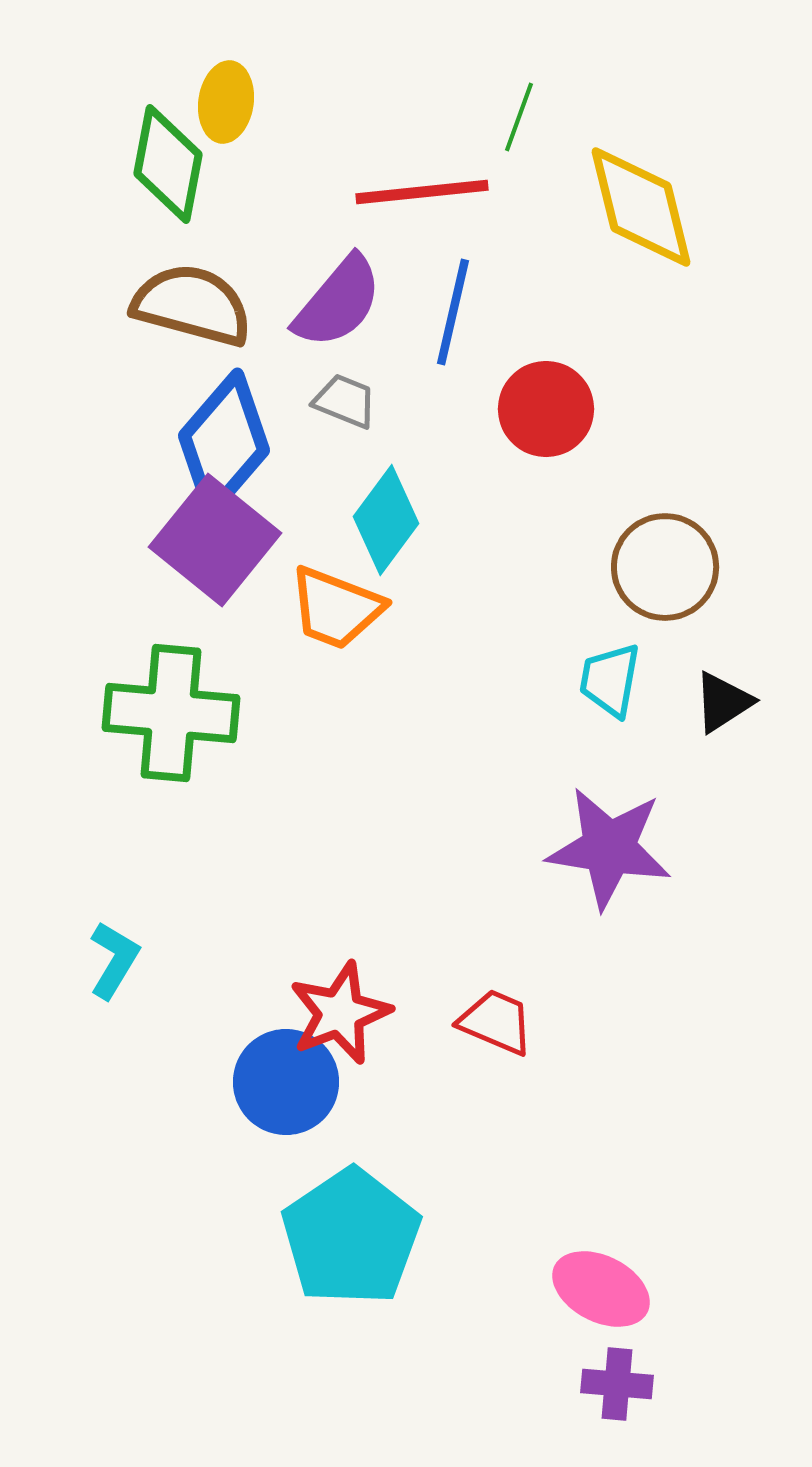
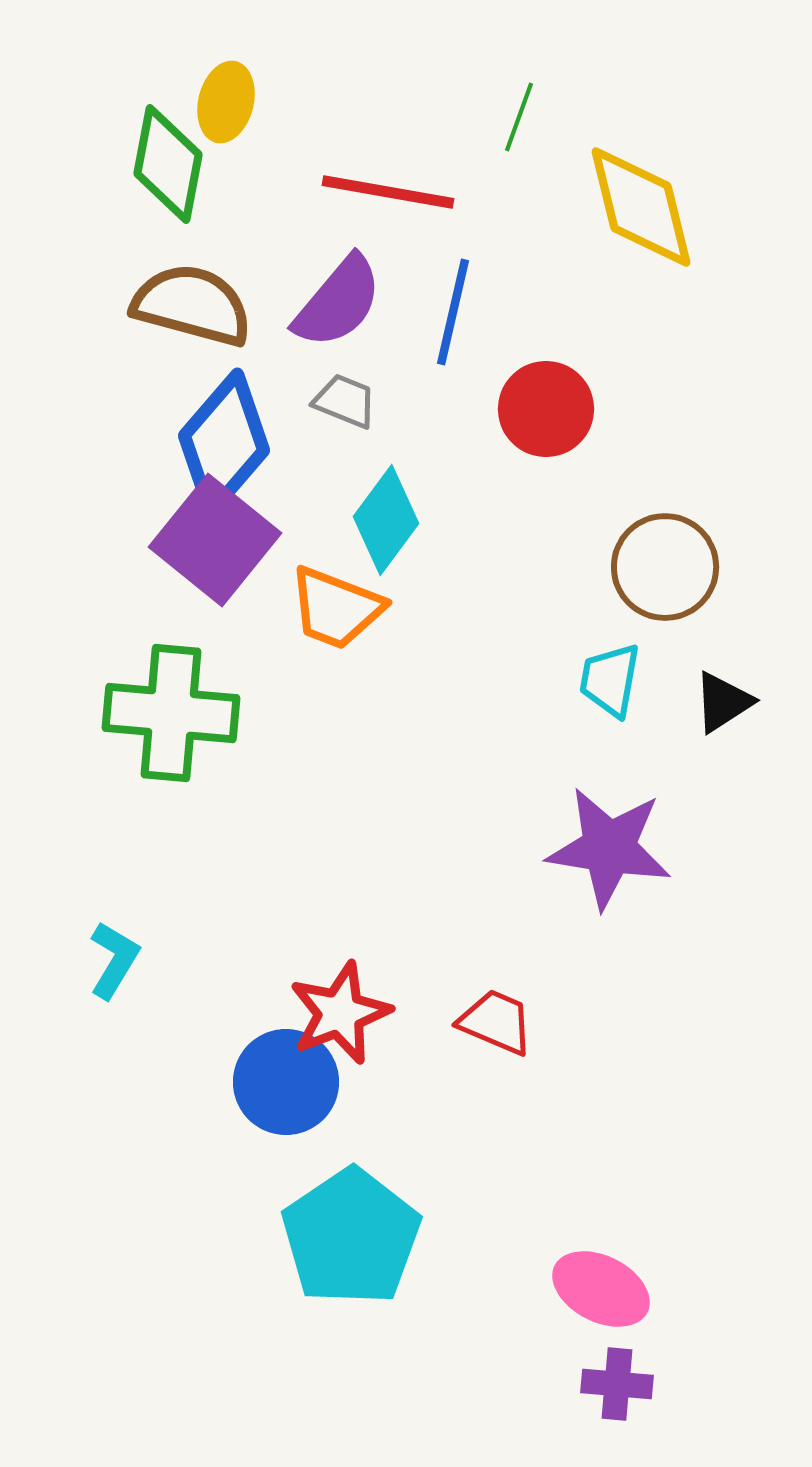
yellow ellipse: rotated 6 degrees clockwise
red line: moved 34 px left; rotated 16 degrees clockwise
